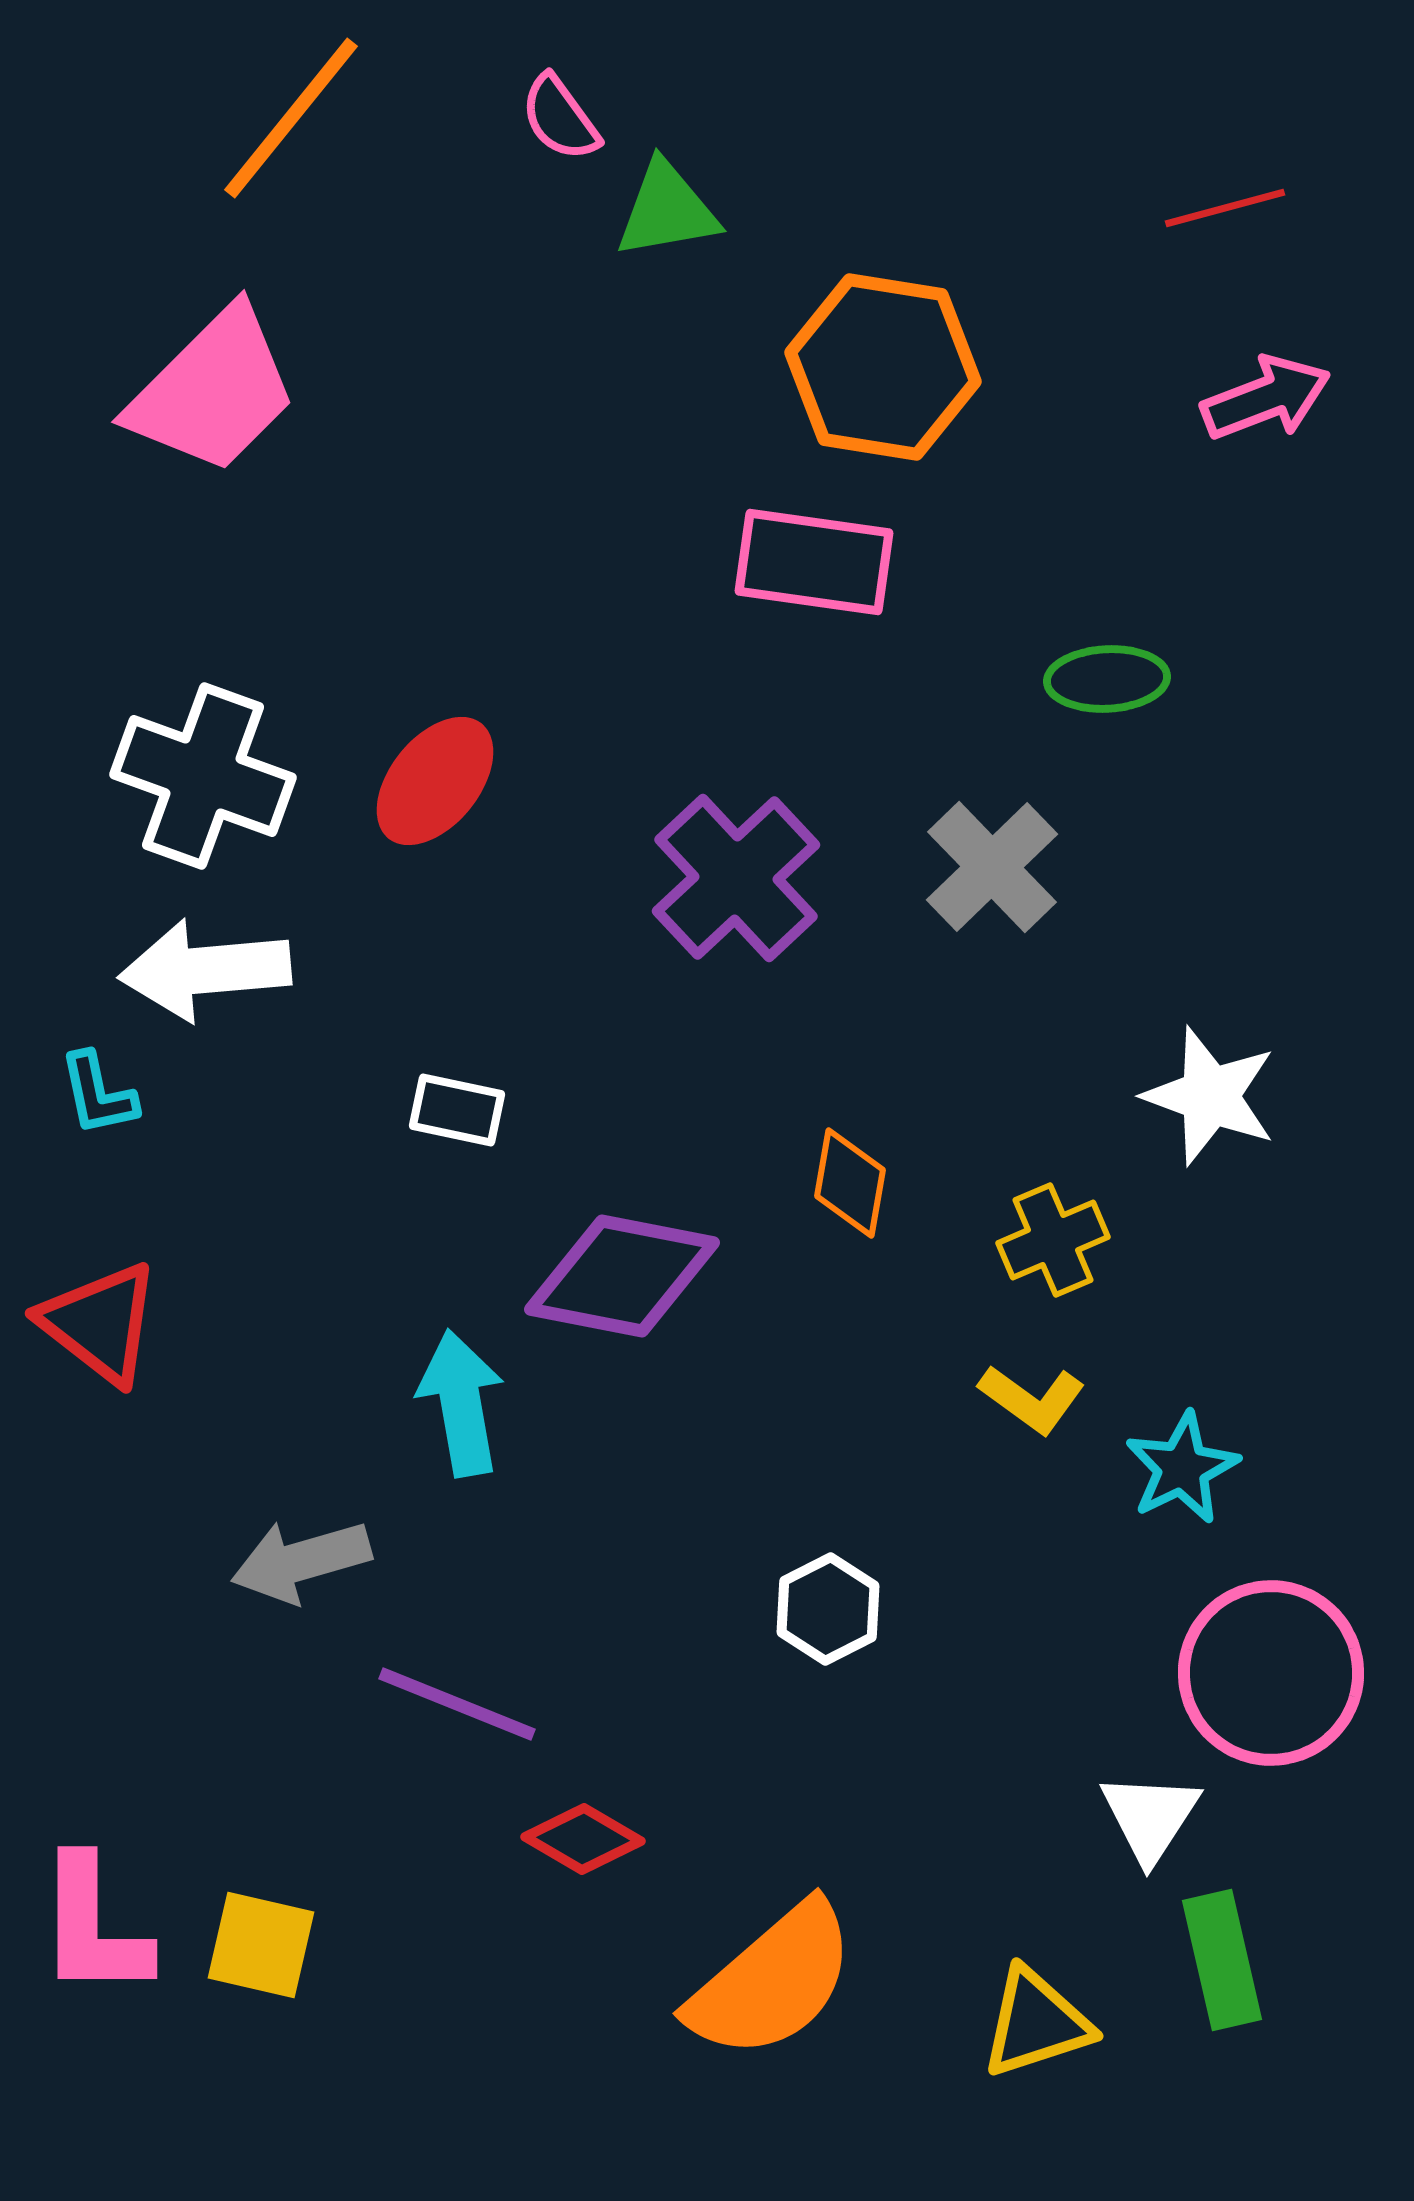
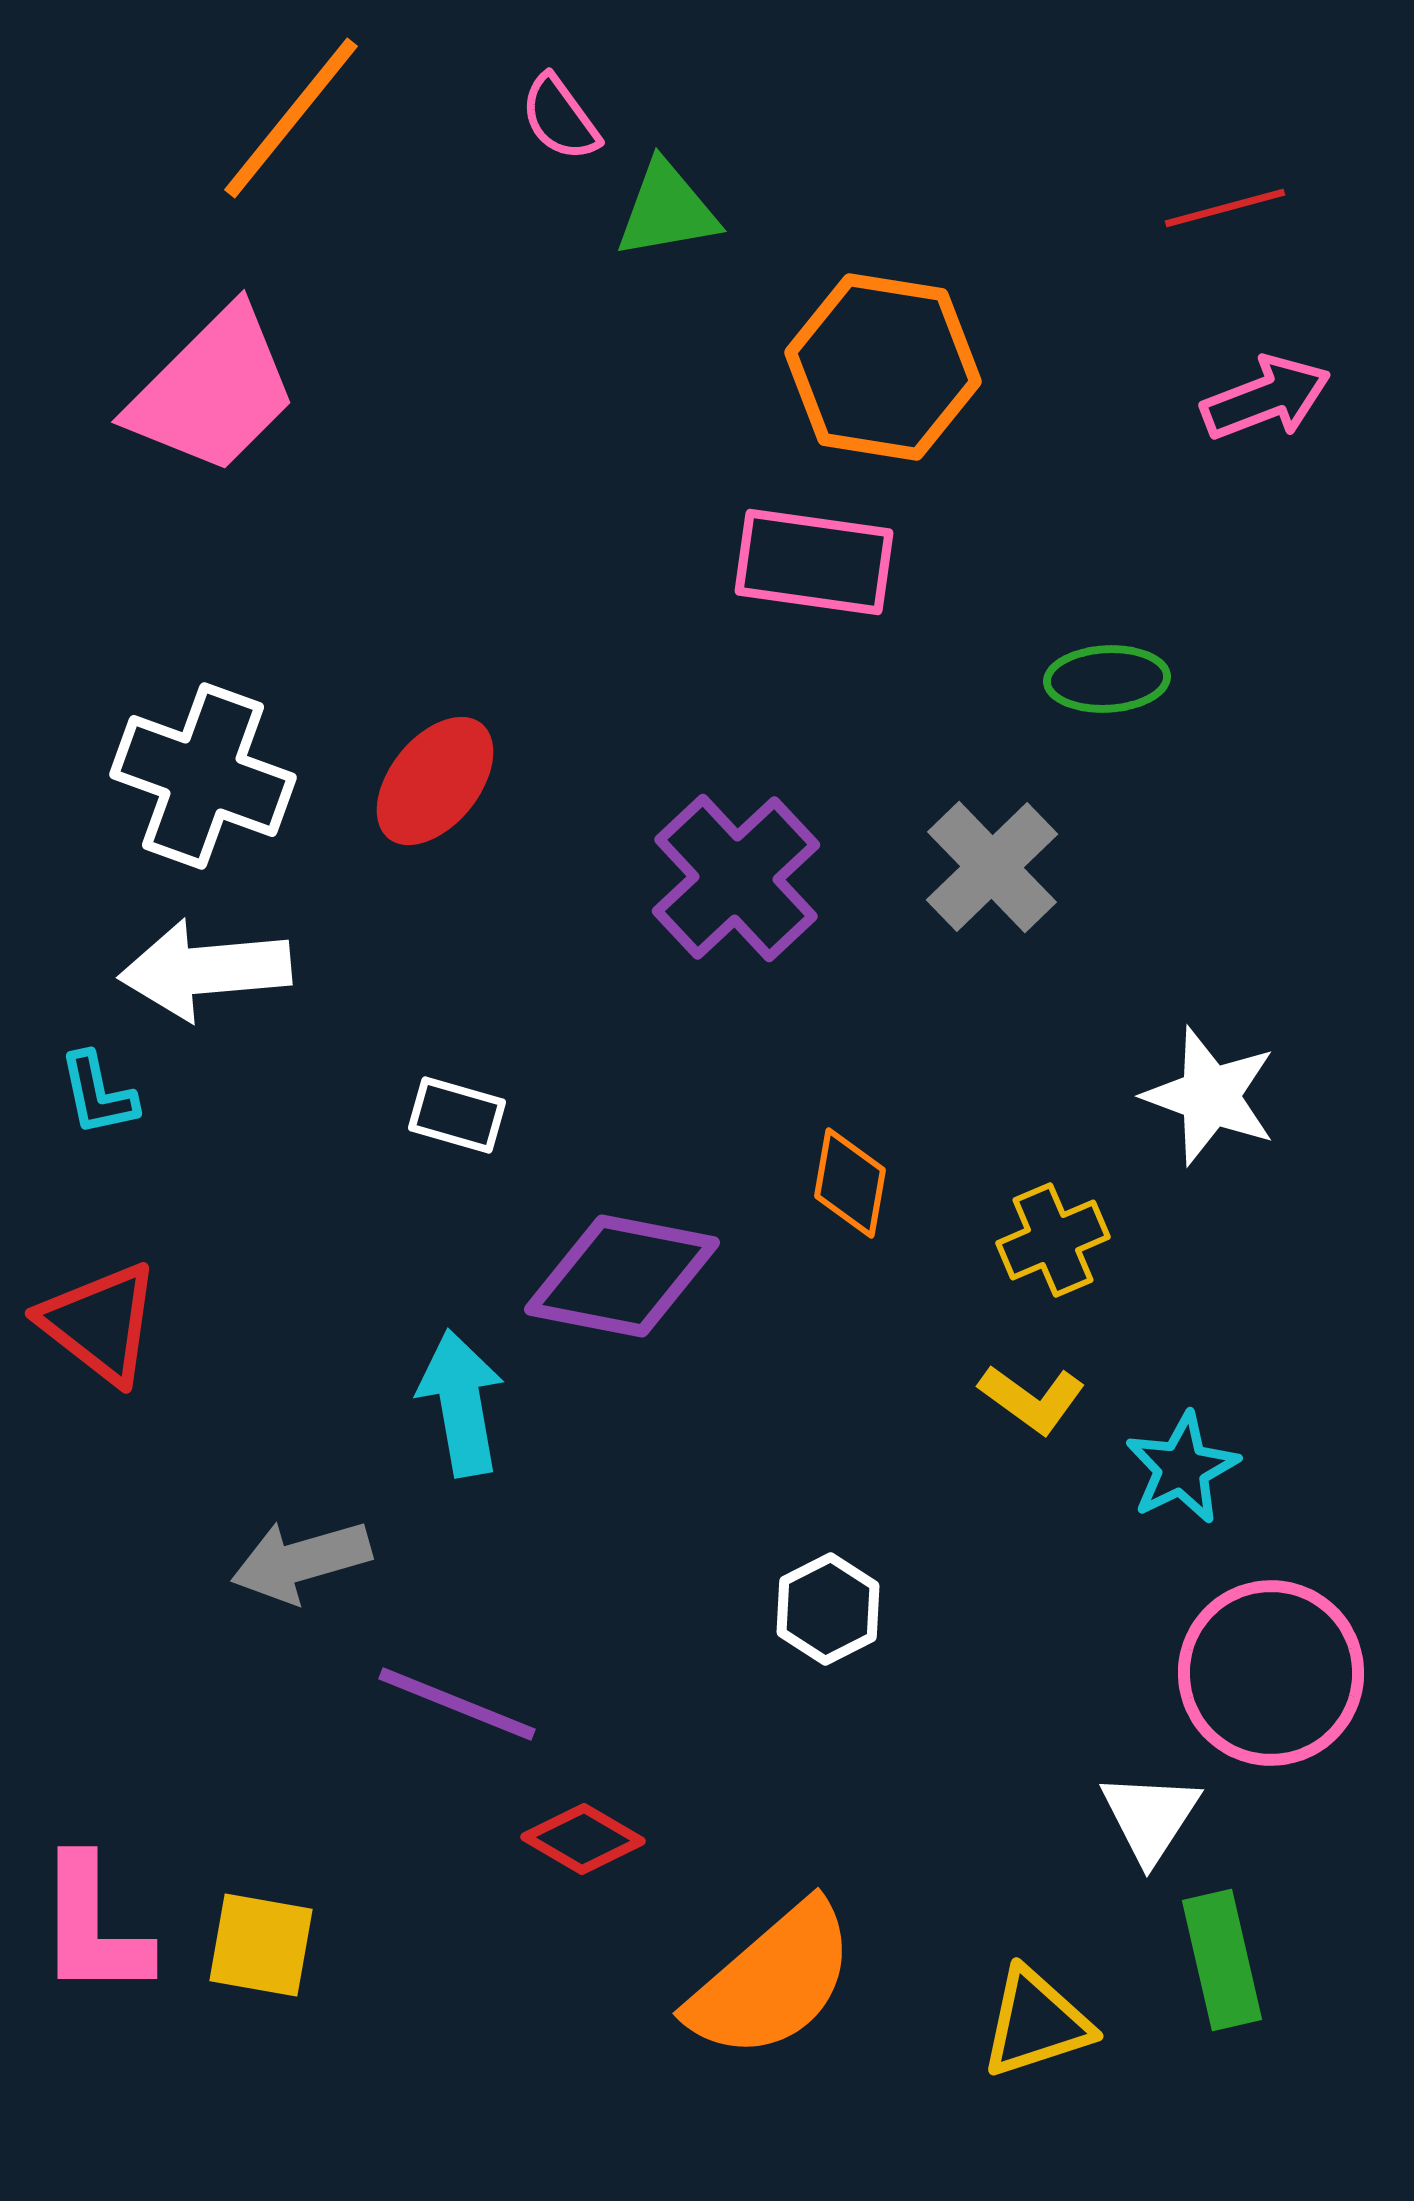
white rectangle: moved 5 px down; rotated 4 degrees clockwise
yellow square: rotated 3 degrees counterclockwise
